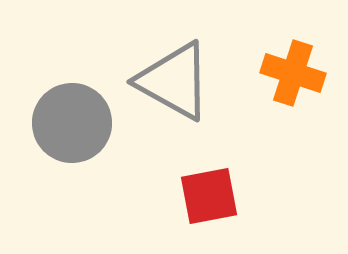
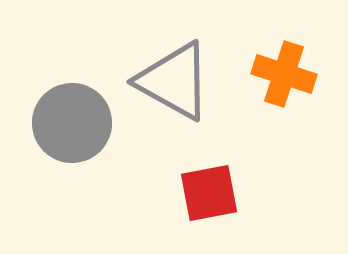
orange cross: moved 9 px left, 1 px down
red square: moved 3 px up
